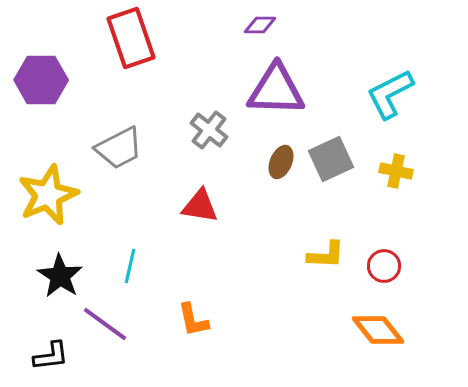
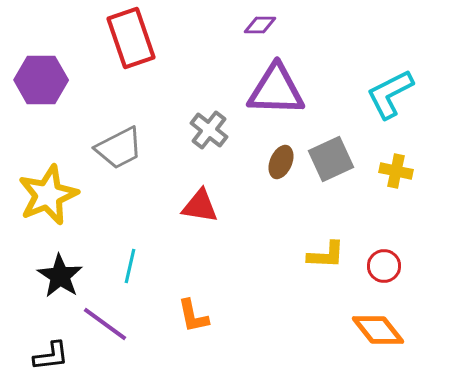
orange L-shape: moved 4 px up
